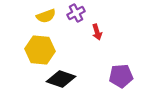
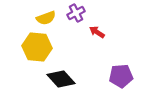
yellow semicircle: moved 2 px down
red arrow: rotated 140 degrees clockwise
yellow hexagon: moved 3 px left, 3 px up
black diamond: rotated 28 degrees clockwise
